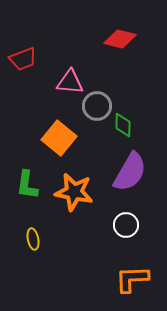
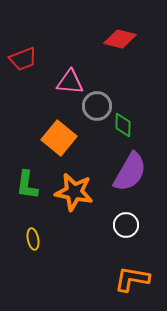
orange L-shape: rotated 12 degrees clockwise
